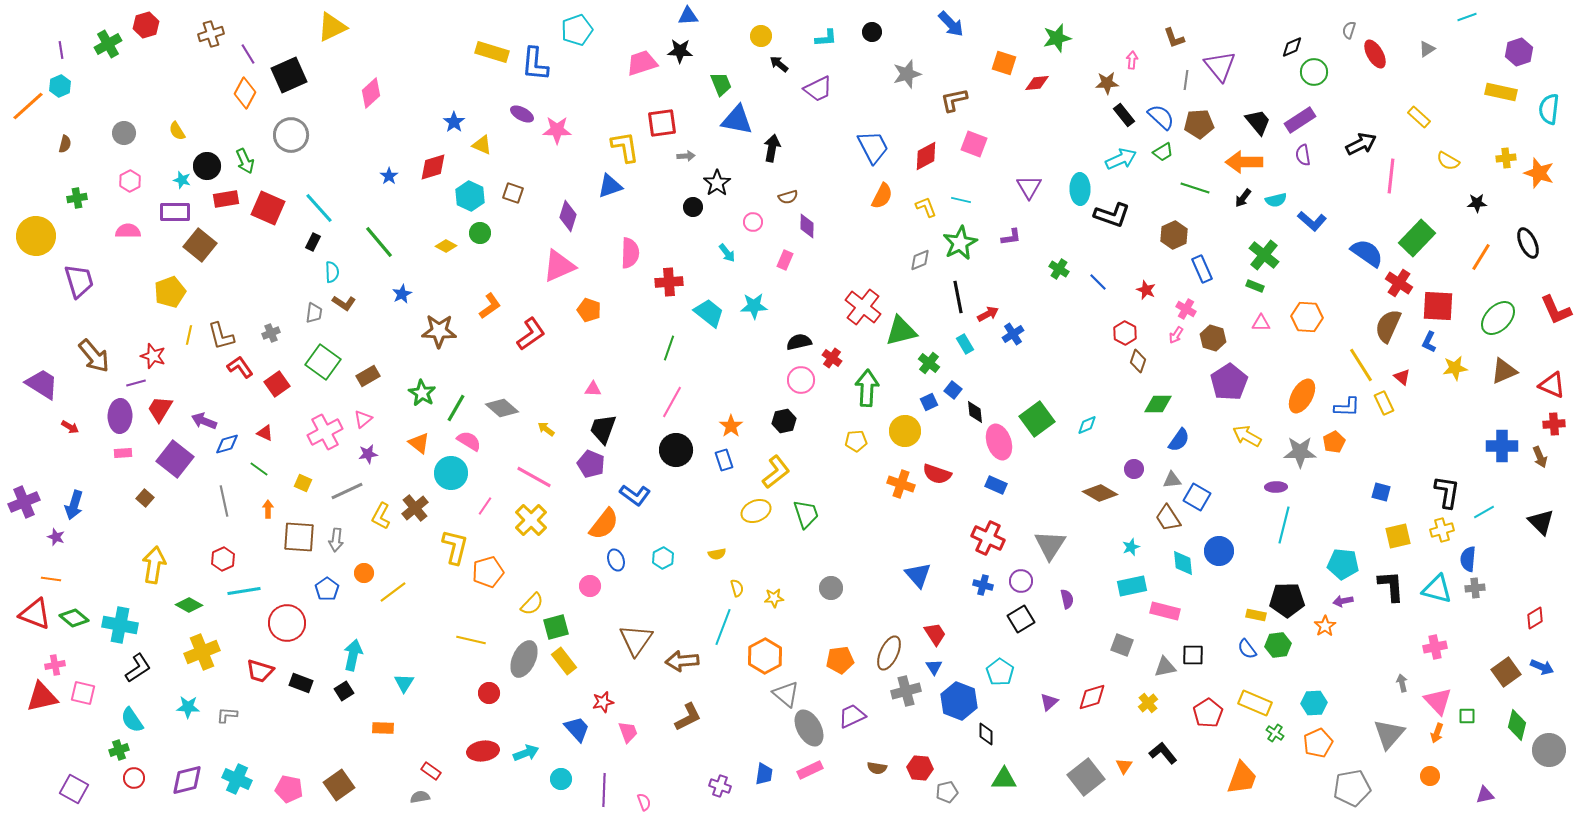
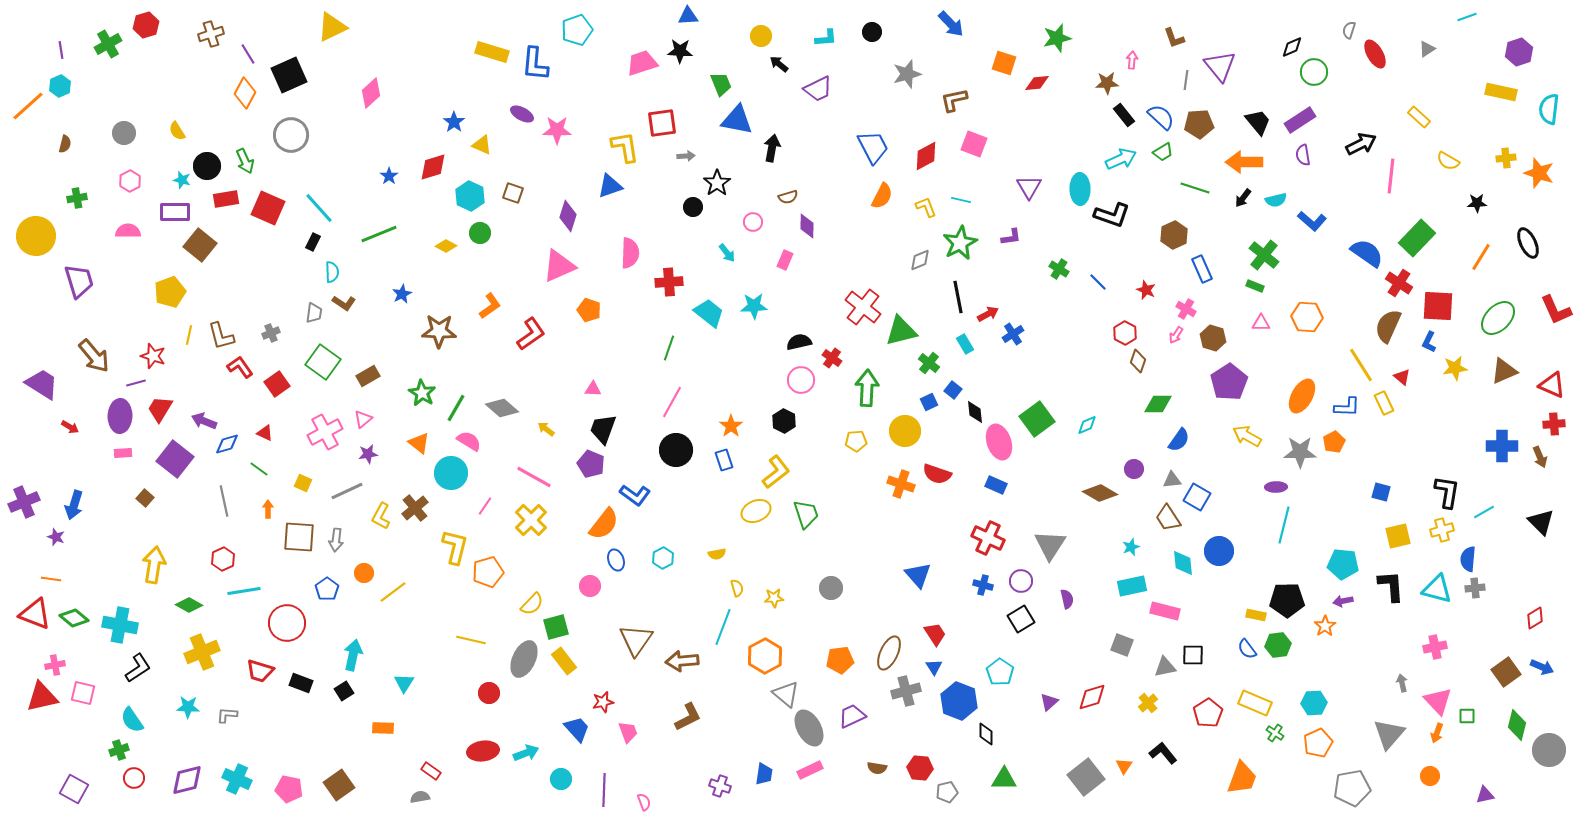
green line at (379, 242): moved 8 px up; rotated 72 degrees counterclockwise
black hexagon at (784, 421): rotated 20 degrees counterclockwise
